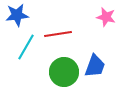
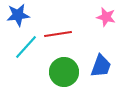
blue star: moved 1 px right
cyan line: rotated 12 degrees clockwise
blue trapezoid: moved 6 px right
